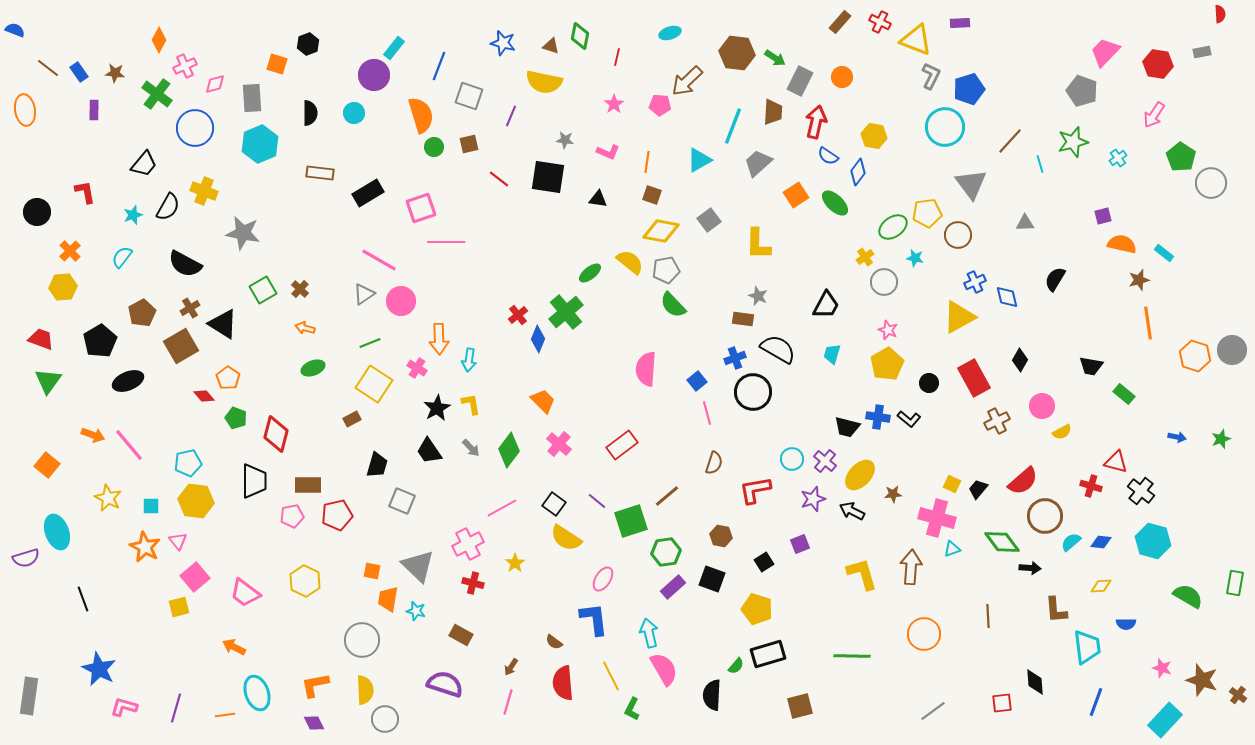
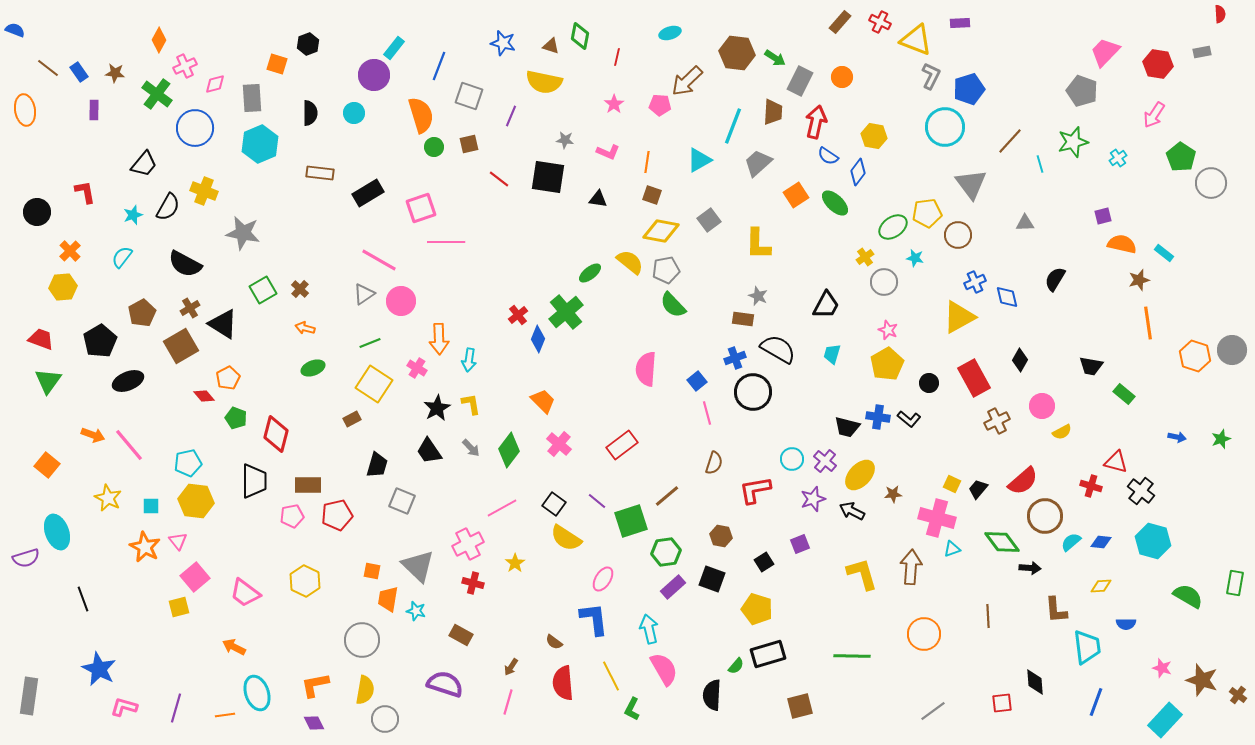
orange pentagon at (228, 378): rotated 10 degrees clockwise
cyan arrow at (649, 633): moved 4 px up
yellow semicircle at (365, 690): rotated 12 degrees clockwise
